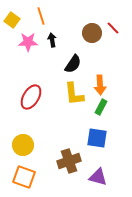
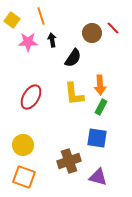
black semicircle: moved 6 px up
